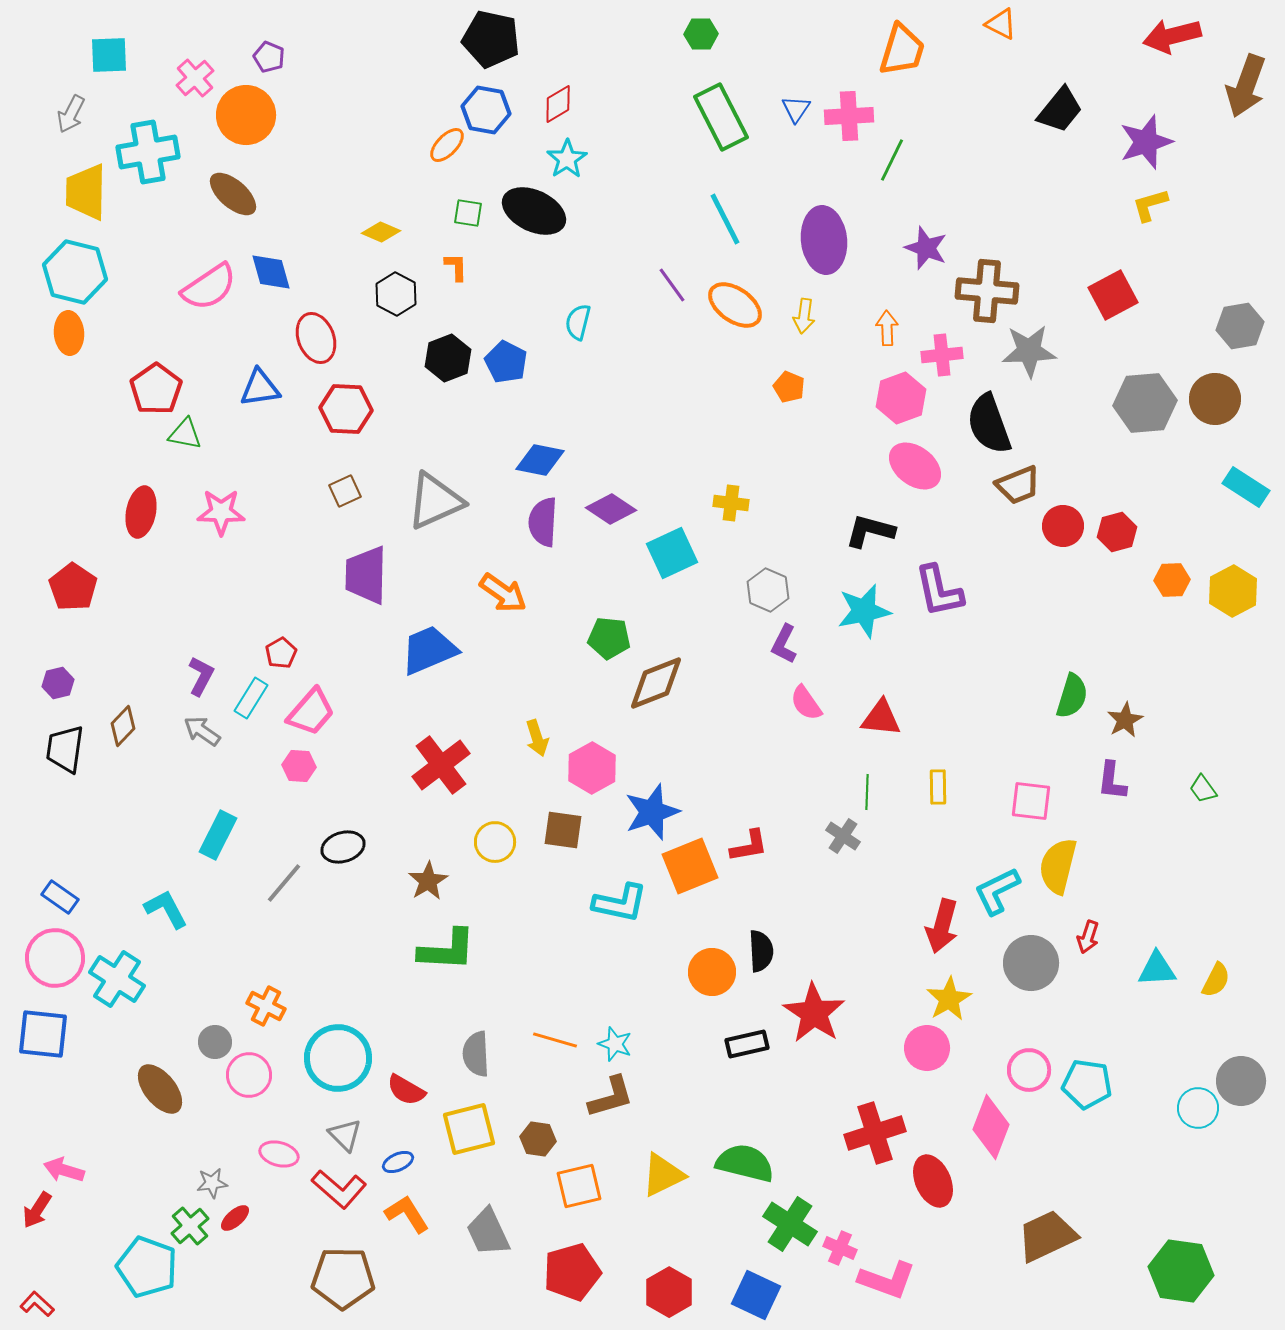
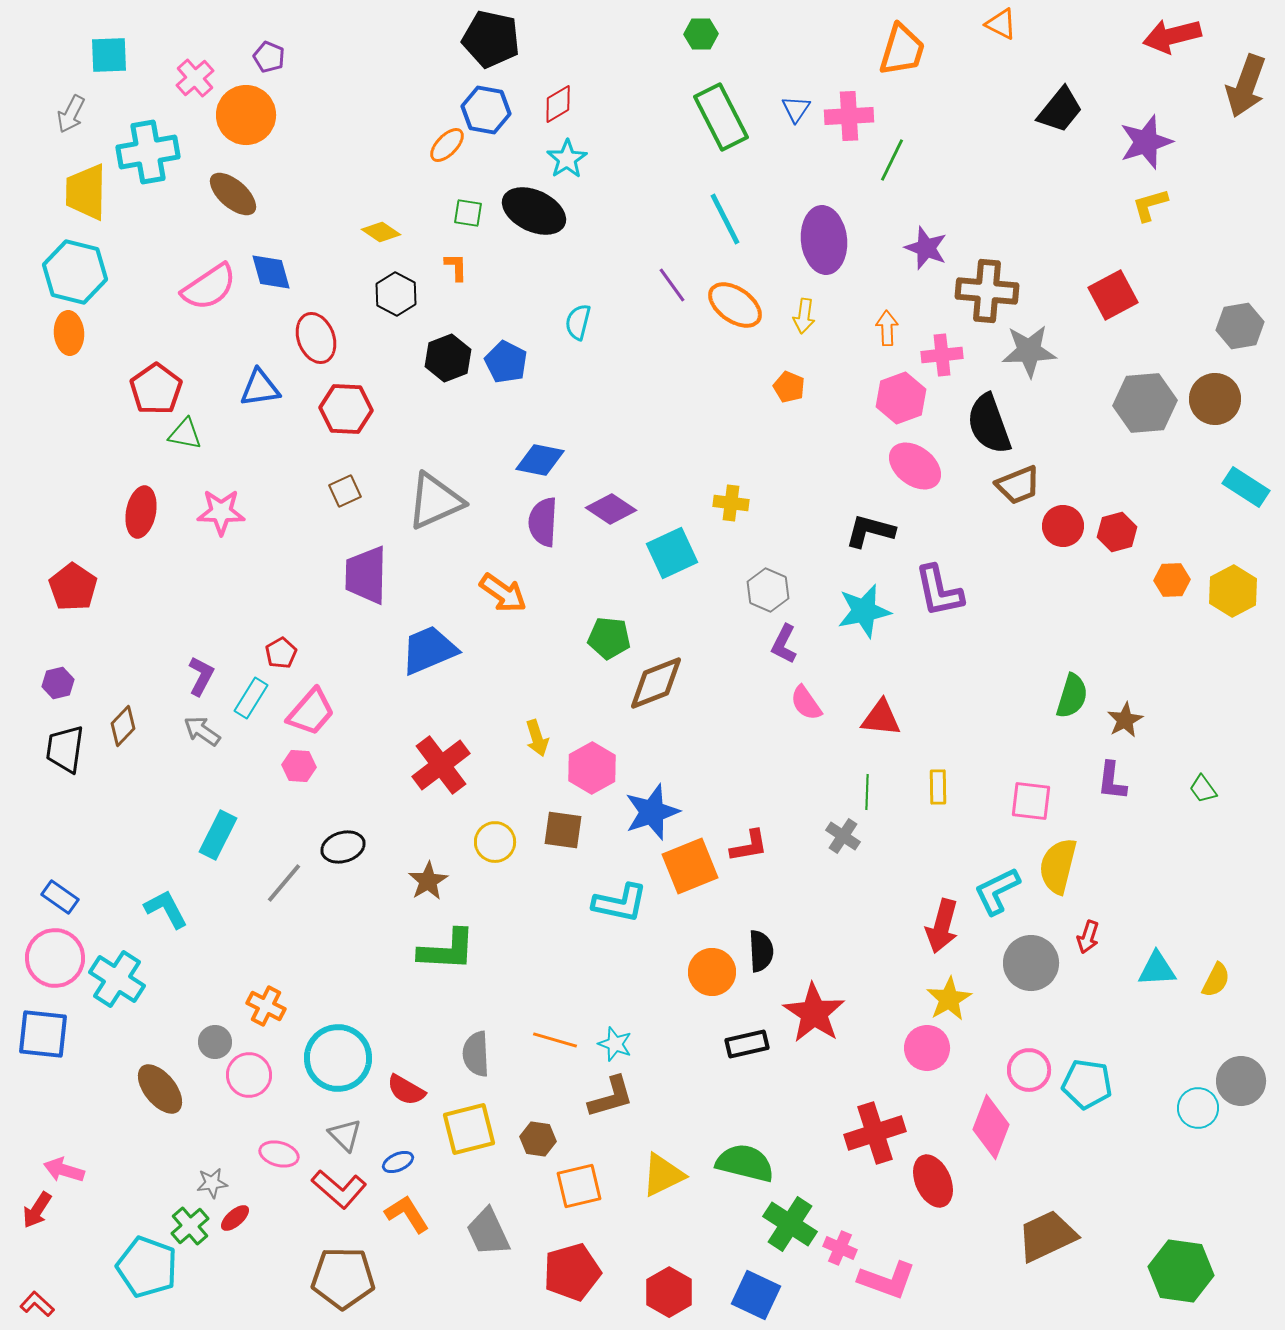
yellow diamond at (381, 232): rotated 12 degrees clockwise
